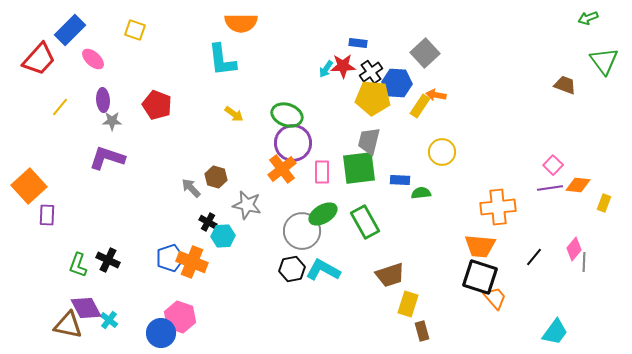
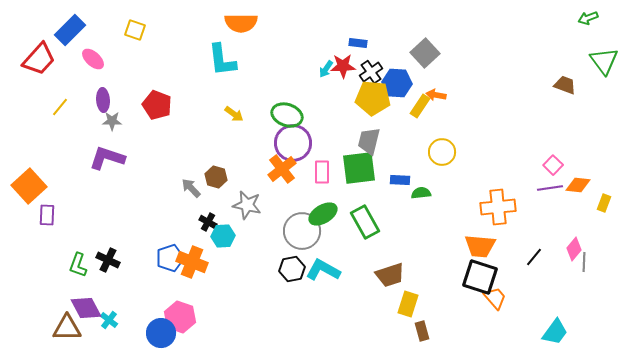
brown triangle at (68, 325): moved 1 px left, 3 px down; rotated 12 degrees counterclockwise
